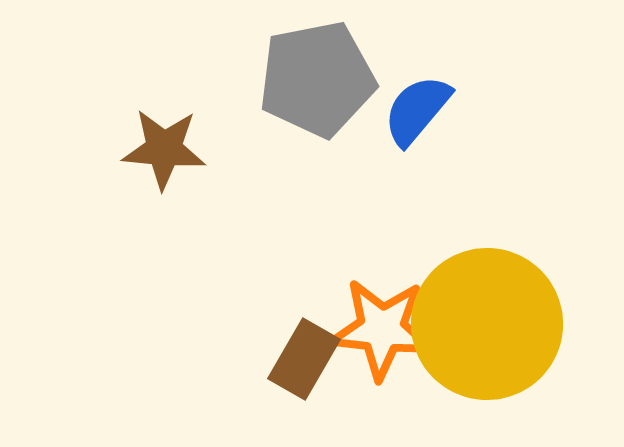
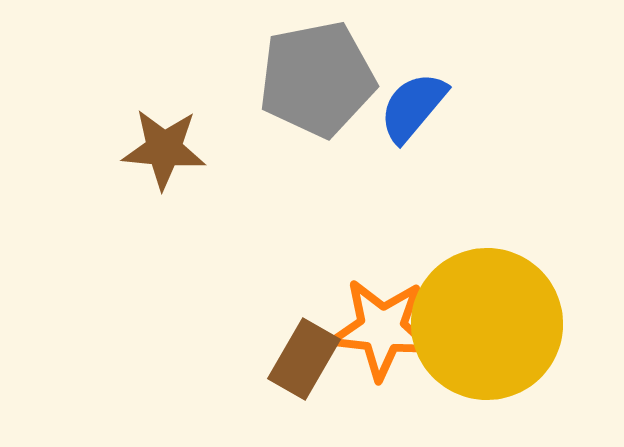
blue semicircle: moved 4 px left, 3 px up
